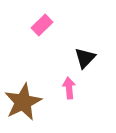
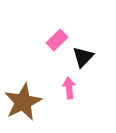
pink rectangle: moved 15 px right, 15 px down
black triangle: moved 2 px left, 1 px up
